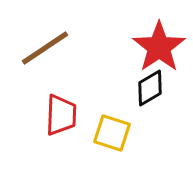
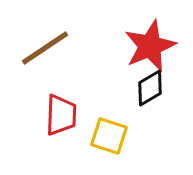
red star: moved 9 px left, 1 px up; rotated 12 degrees clockwise
yellow square: moved 3 px left, 3 px down
